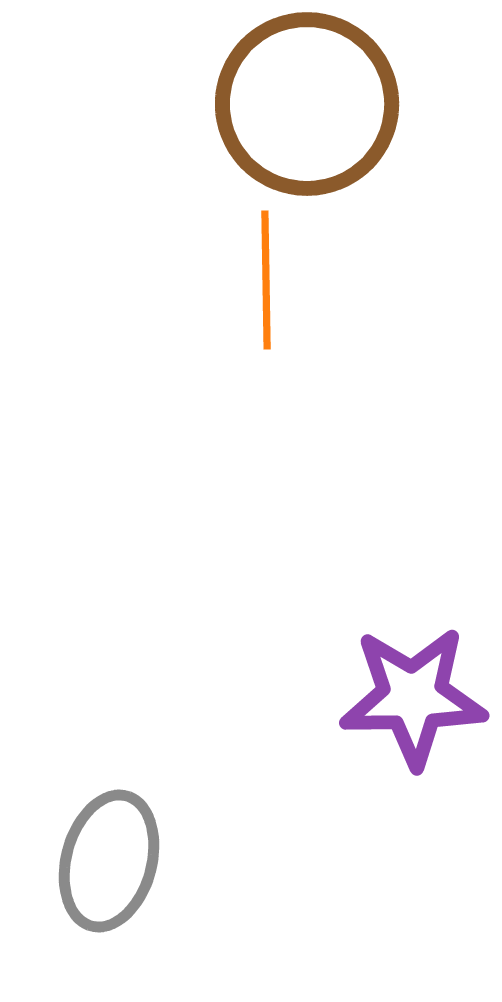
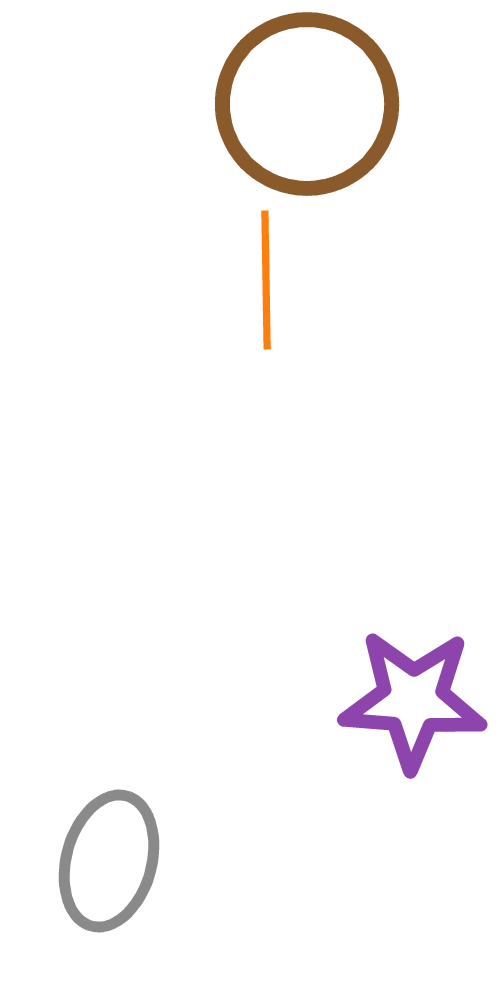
purple star: moved 3 px down; rotated 5 degrees clockwise
